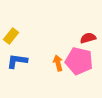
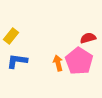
pink pentagon: rotated 20 degrees clockwise
